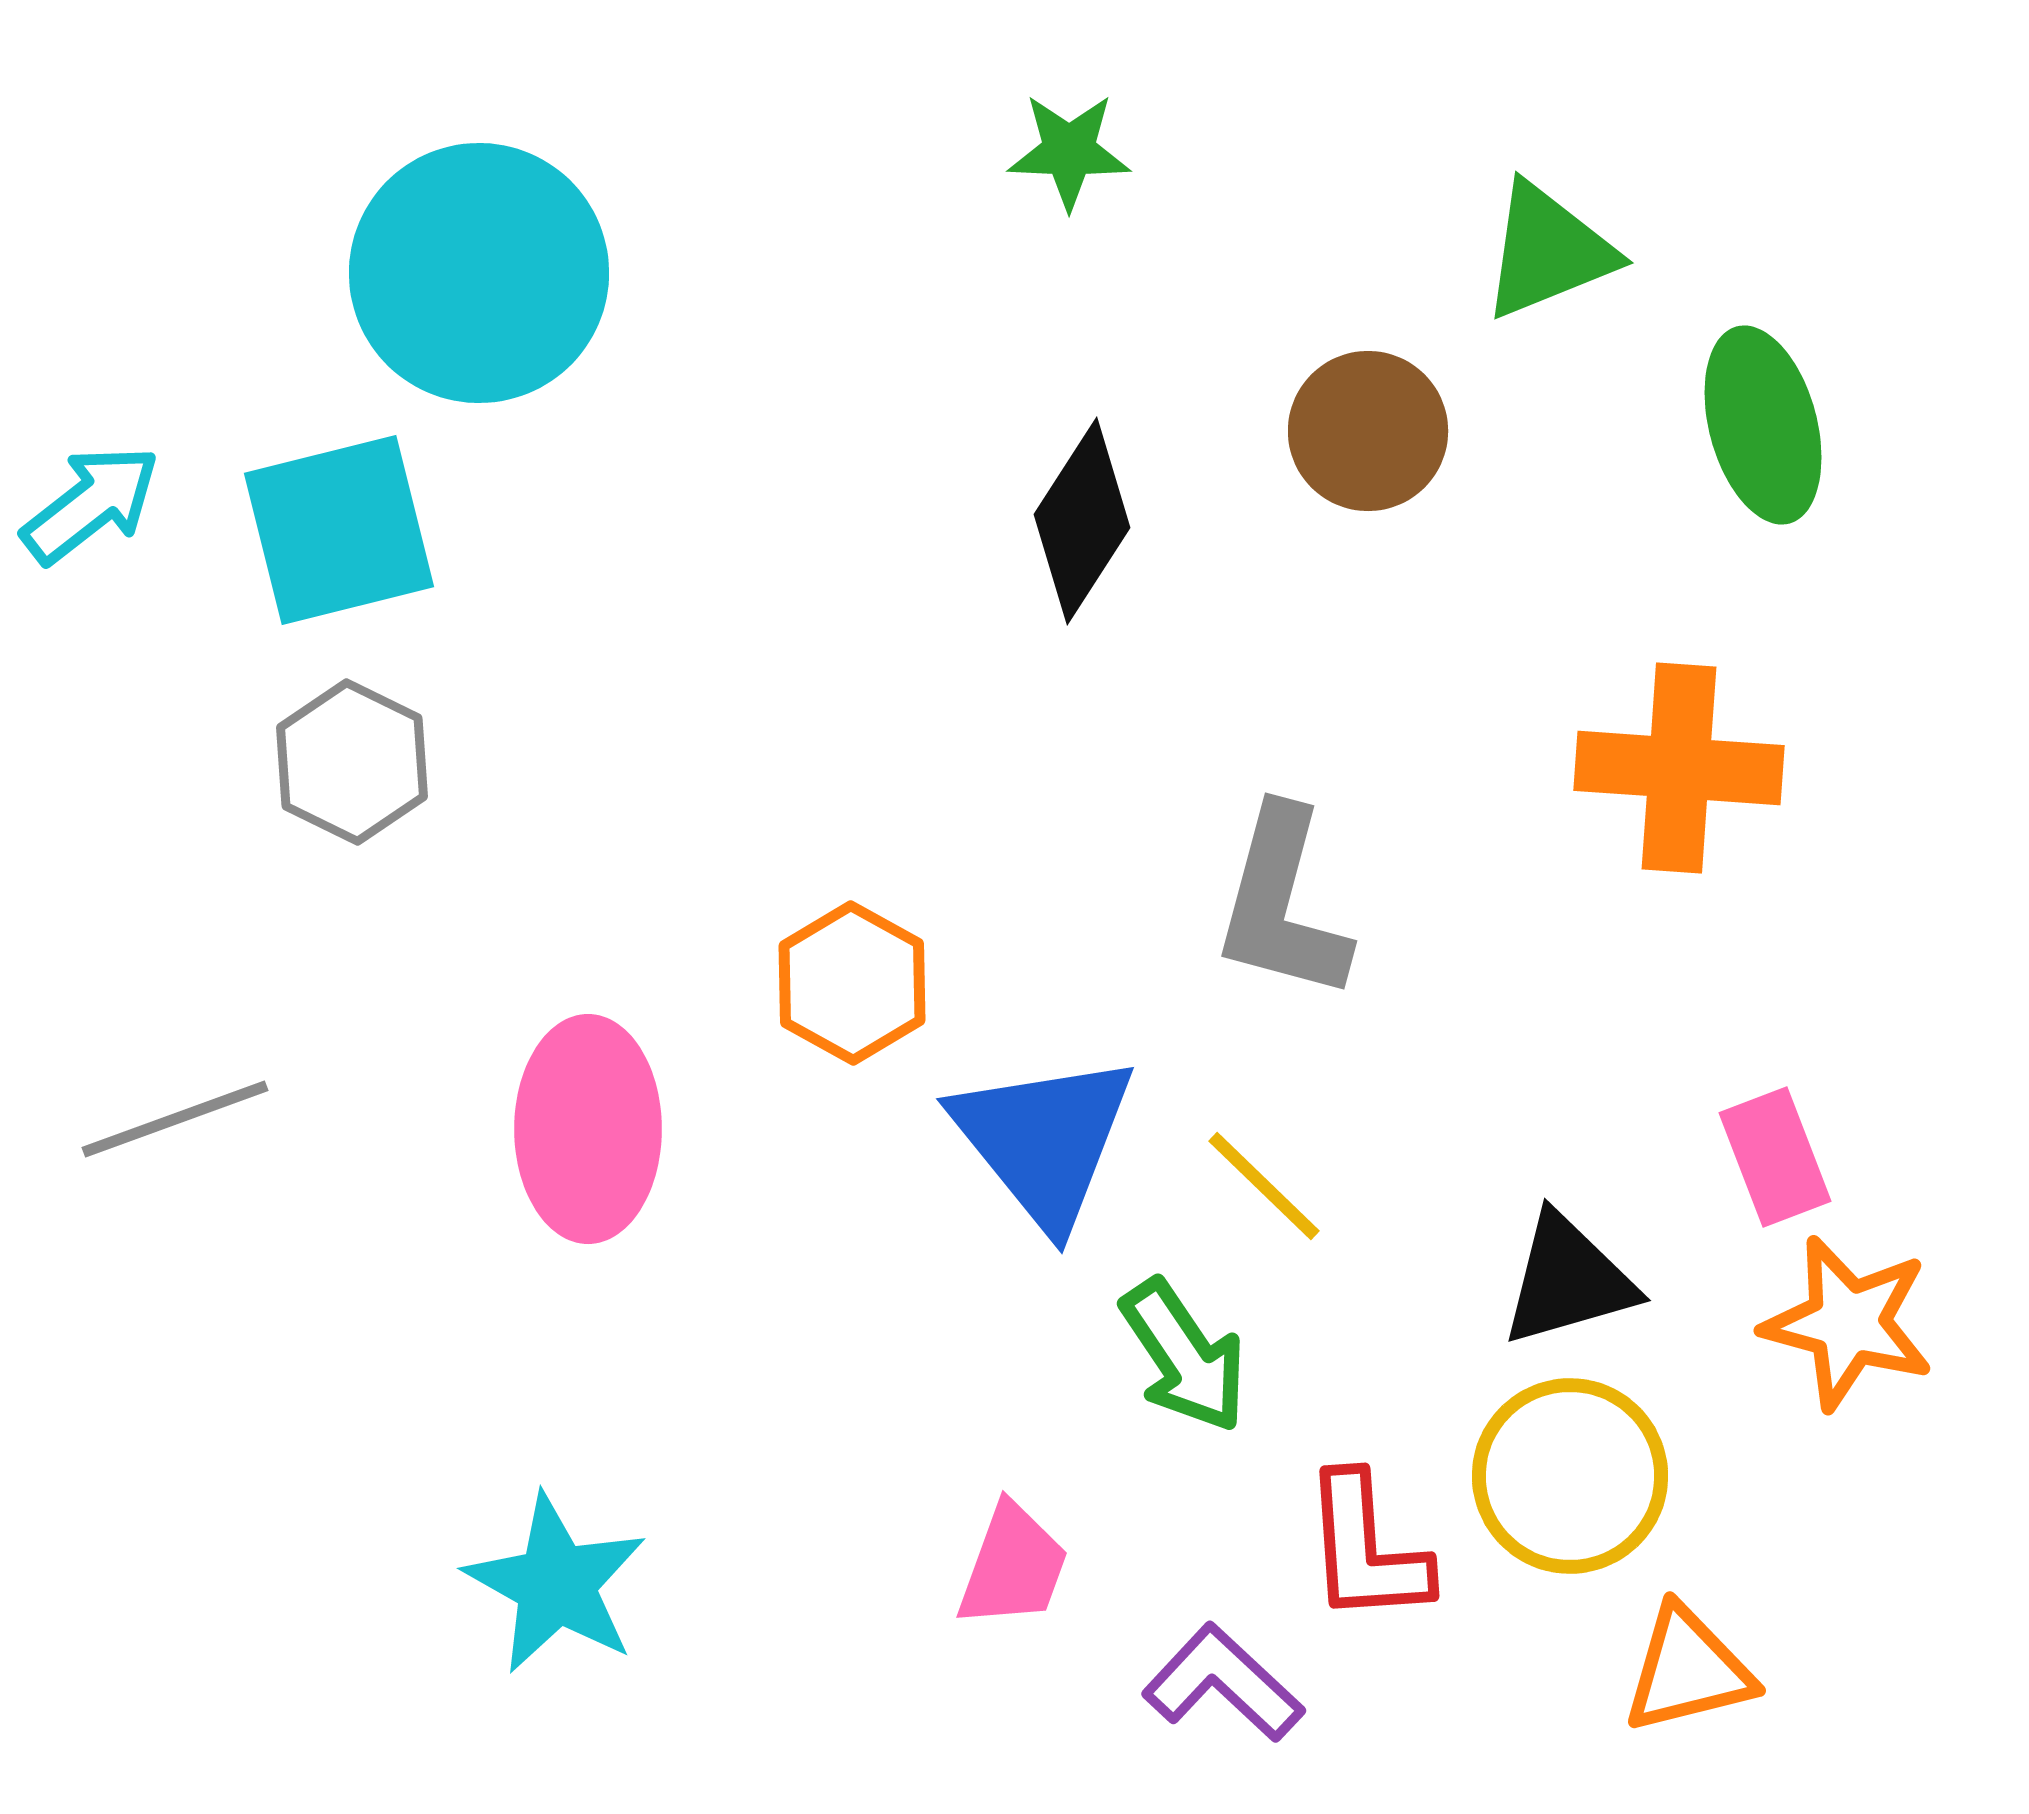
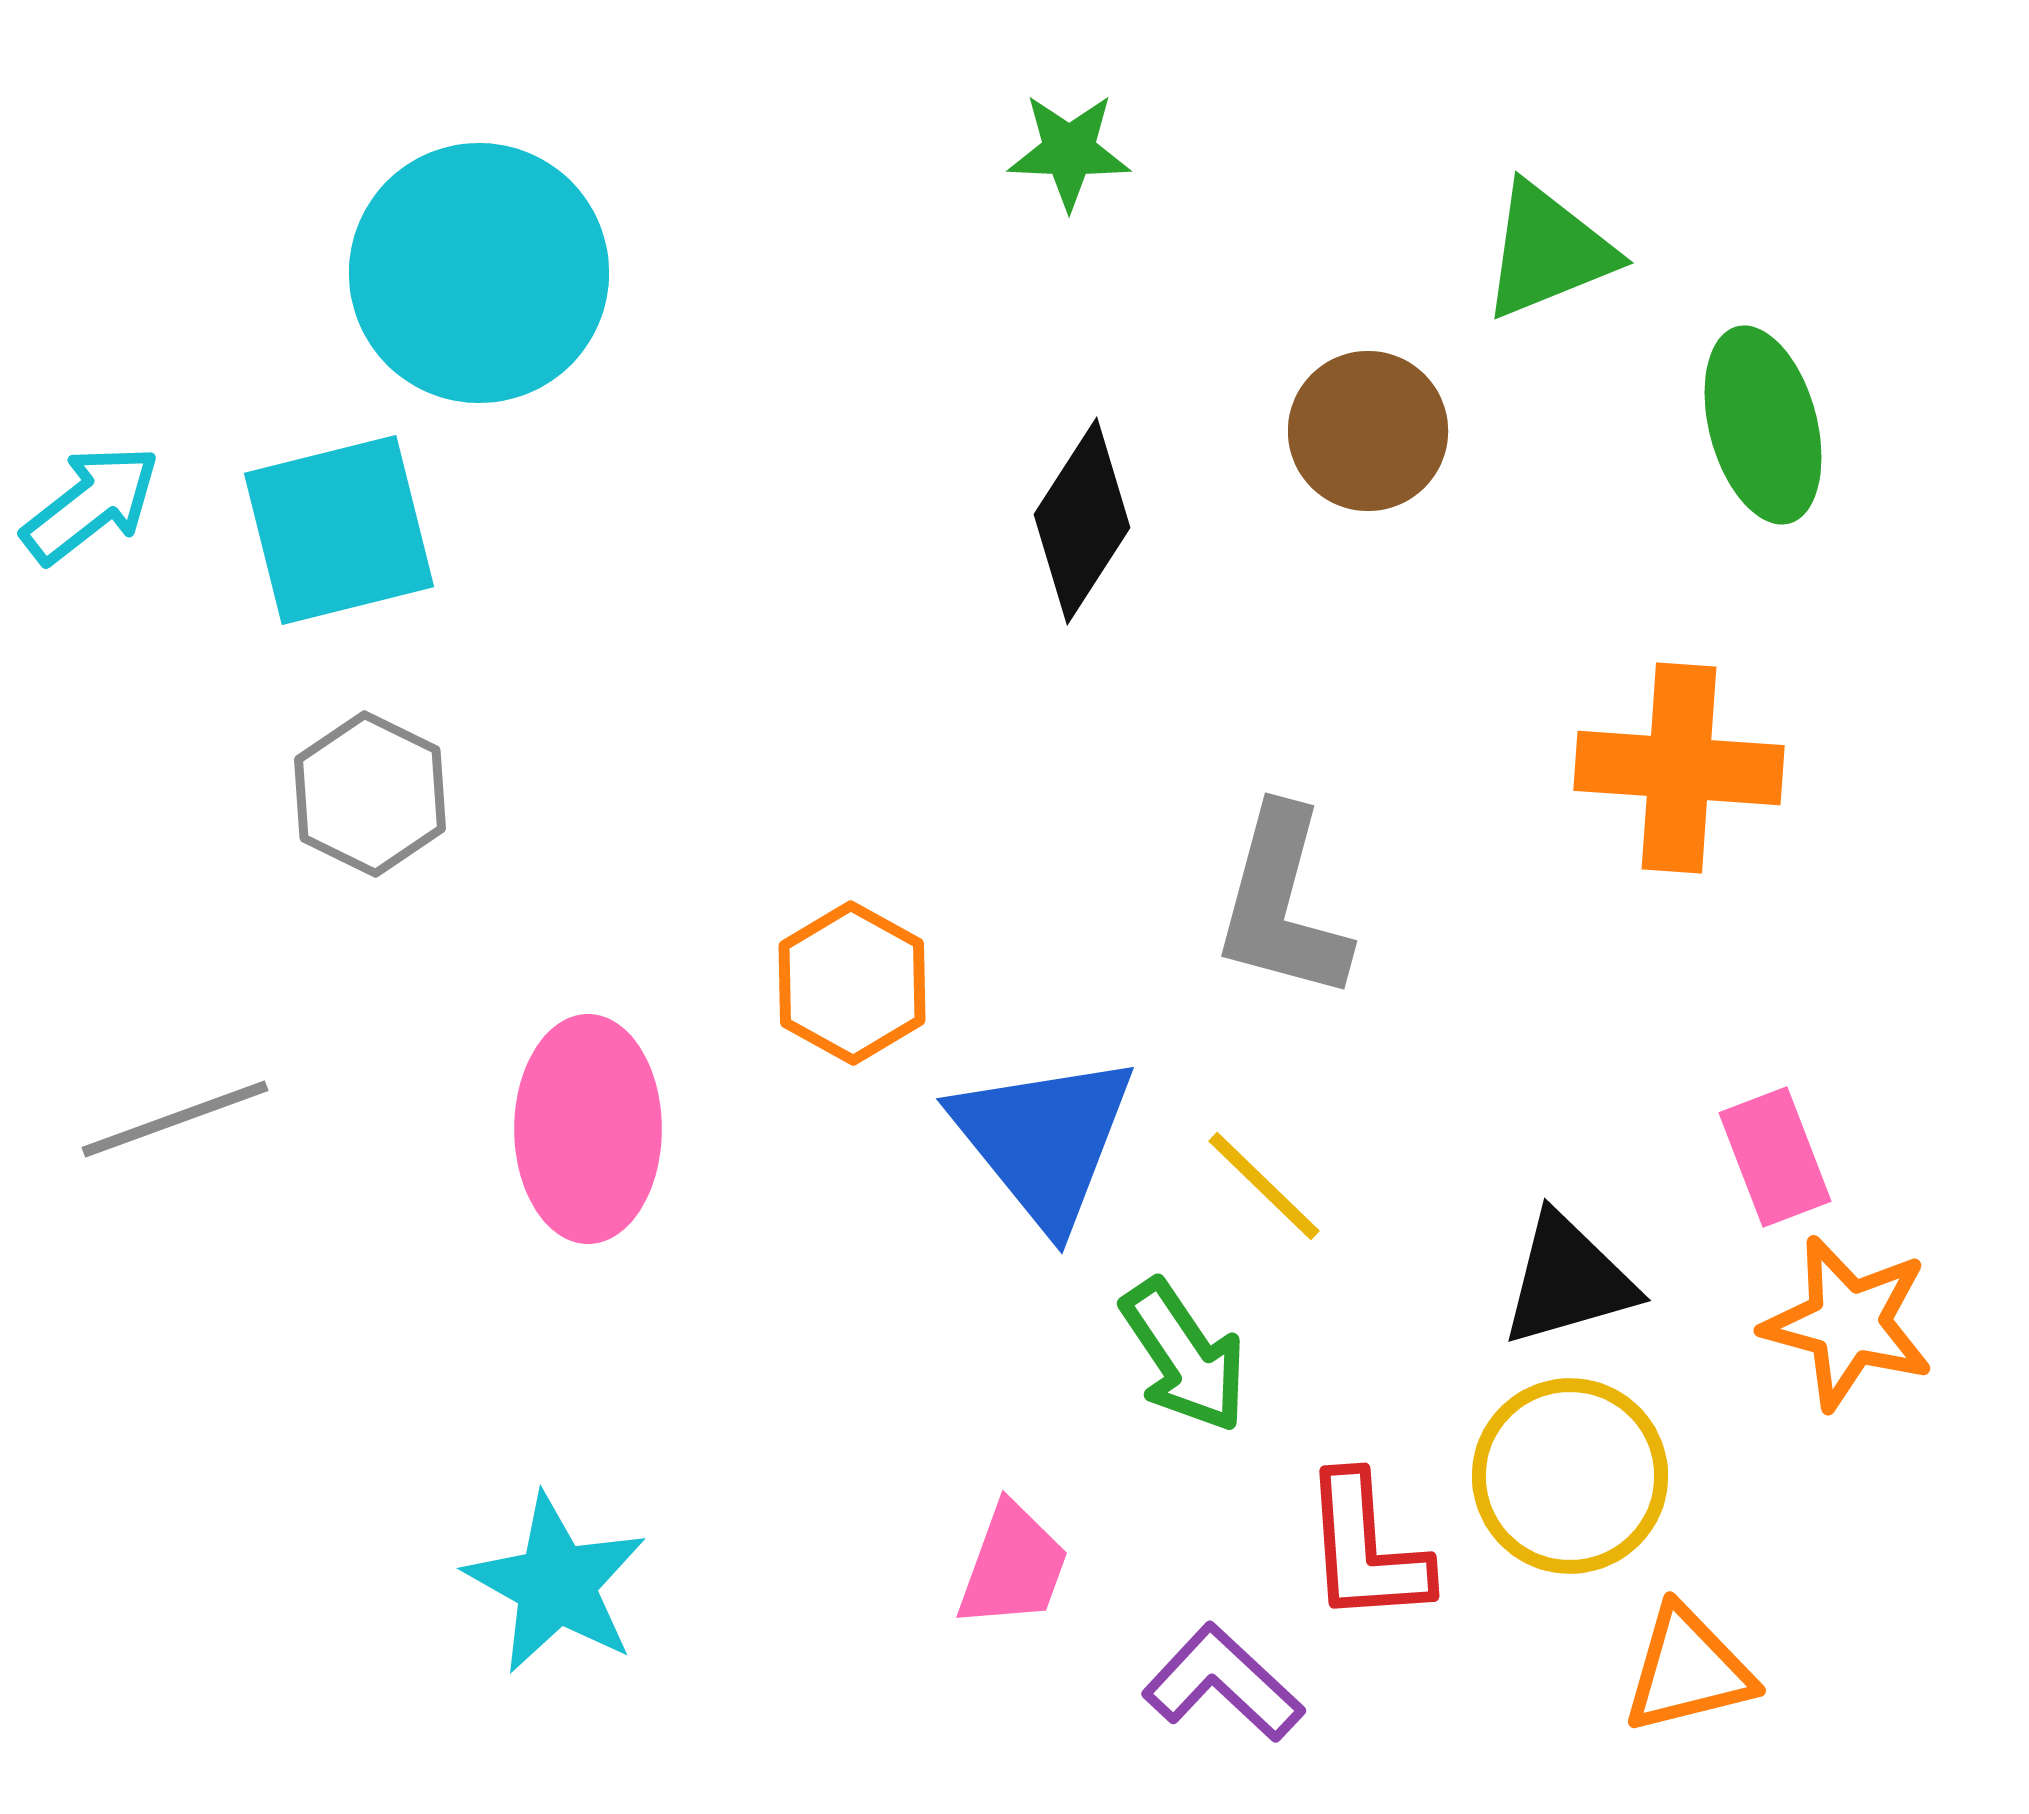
gray hexagon: moved 18 px right, 32 px down
